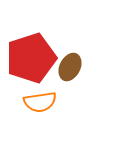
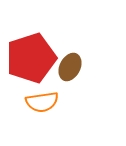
orange semicircle: moved 2 px right
